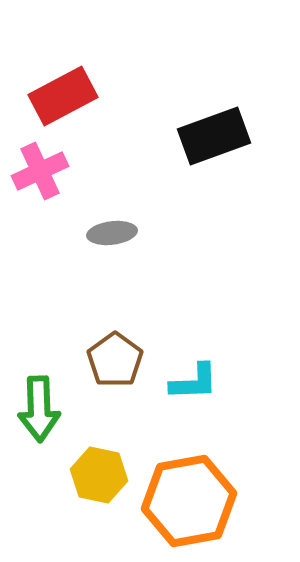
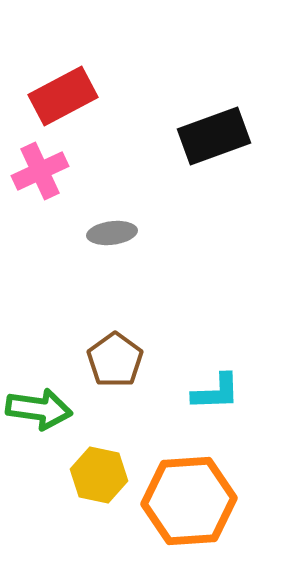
cyan L-shape: moved 22 px right, 10 px down
green arrow: rotated 80 degrees counterclockwise
orange hexagon: rotated 6 degrees clockwise
